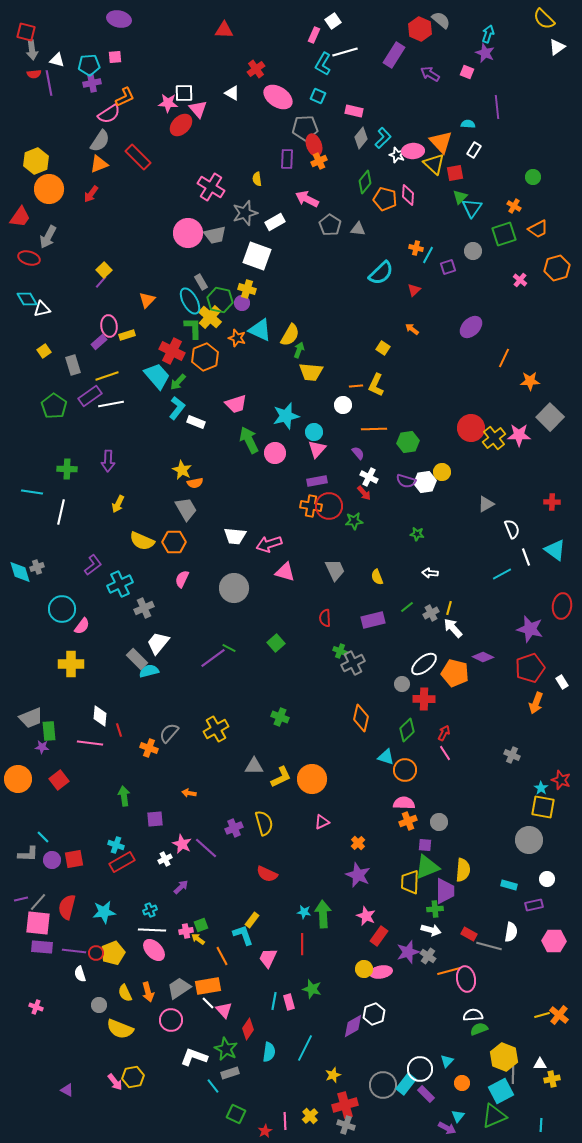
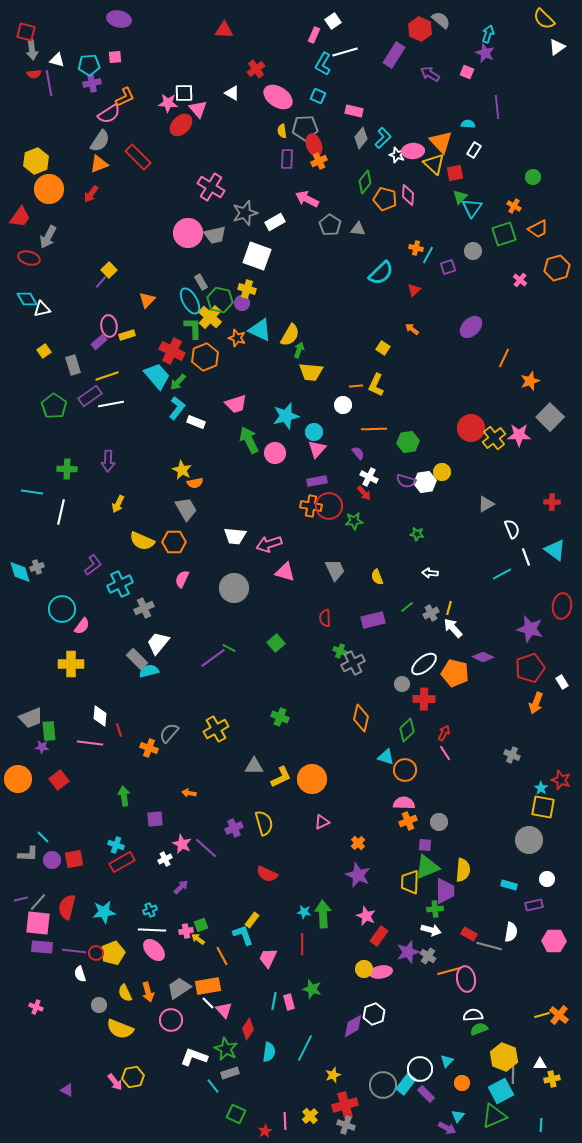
yellow semicircle at (257, 179): moved 25 px right, 48 px up
yellow square at (104, 270): moved 5 px right
orange star at (530, 381): rotated 18 degrees counterclockwise
